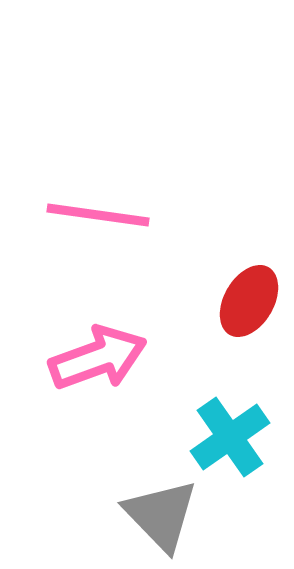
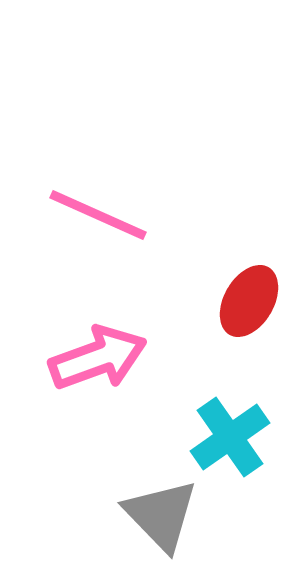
pink line: rotated 16 degrees clockwise
